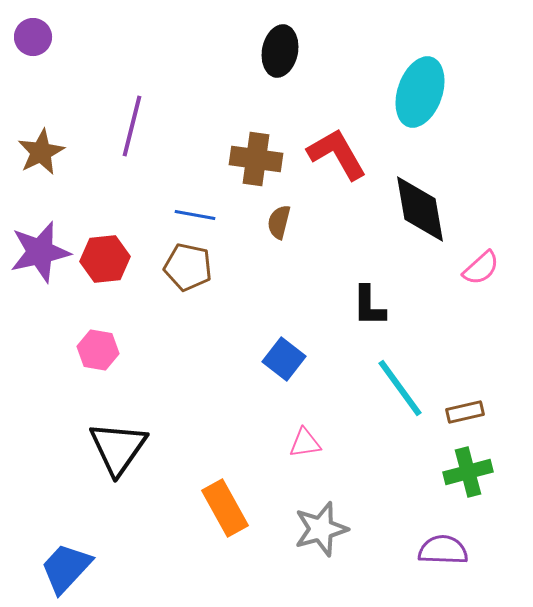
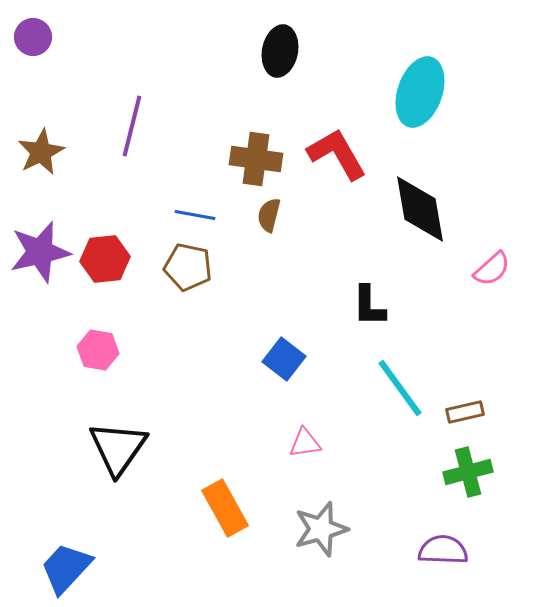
brown semicircle: moved 10 px left, 7 px up
pink semicircle: moved 11 px right, 1 px down
